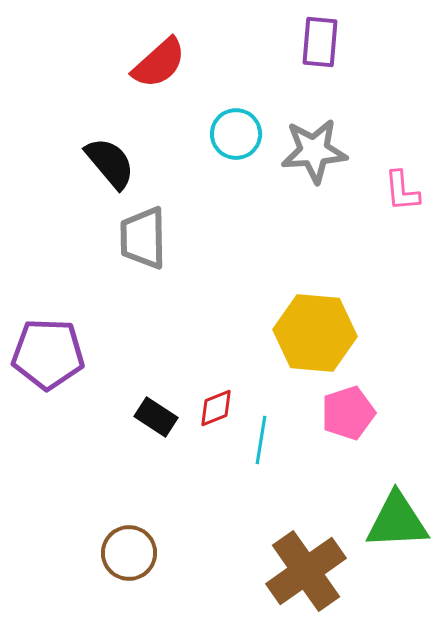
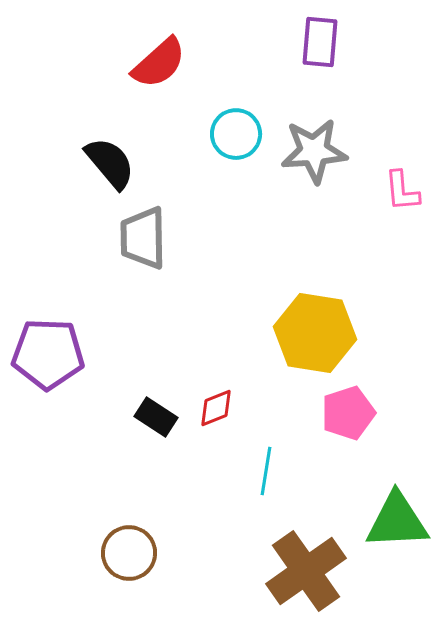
yellow hexagon: rotated 4 degrees clockwise
cyan line: moved 5 px right, 31 px down
